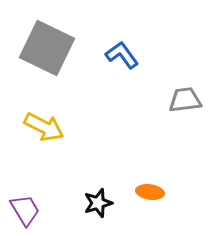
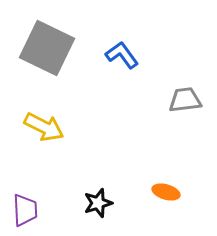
orange ellipse: moved 16 px right; rotated 8 degrees clockwise
purple trapezoid: rotated 28 degrees clockwise
